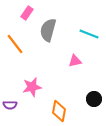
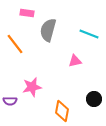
pink rectangle: rotated 64 degrees clockwise
purple semicircle: moved 4 px up
orange diamond: moved 3 px right
